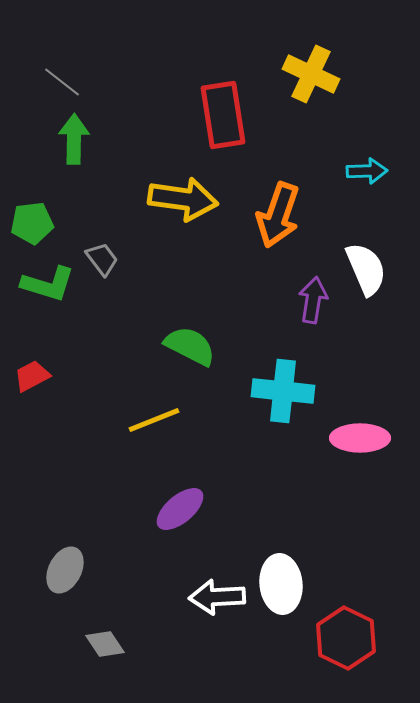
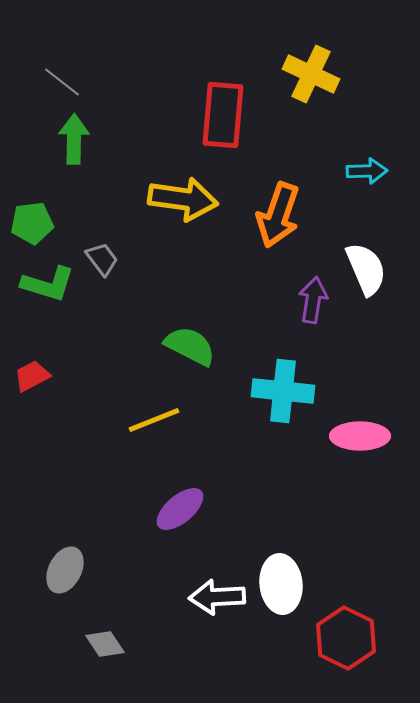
red rectangle: rotated 14 degrees clockwise
pink ellipse: moved 2 px up
